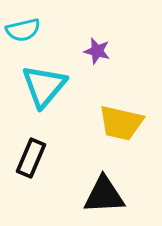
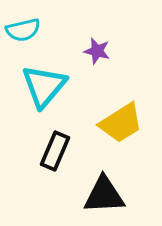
yellow trapezoid: rotated 45 degrees counterclockwise
black rectangle: moved 24 px right, 7 px up
